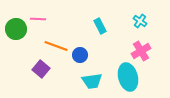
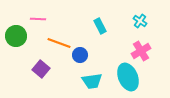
green circle: moved 7 px down
orange line: moved 3 px right, 3 px up
cyan ellipse: rotated 8 degrees counterclockwise
